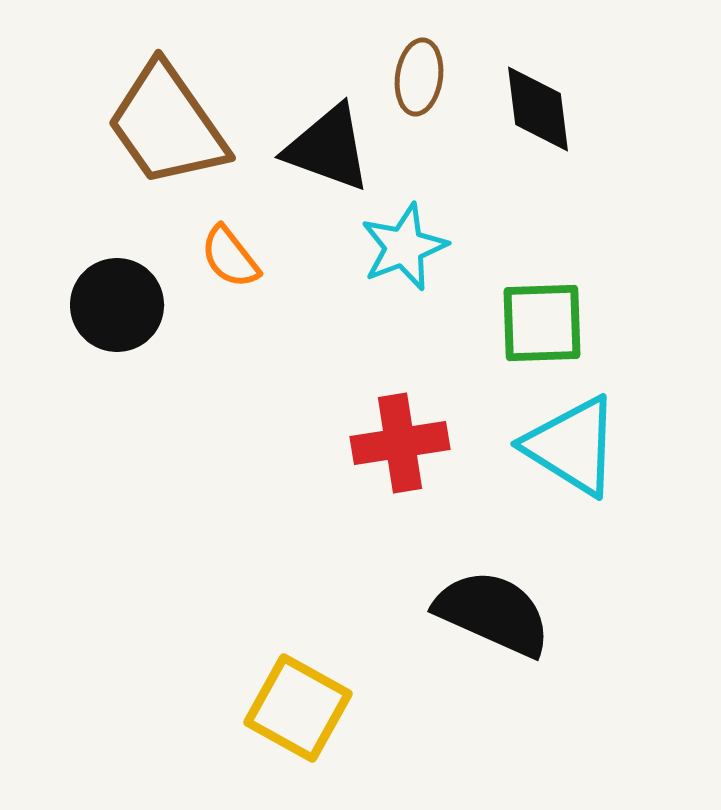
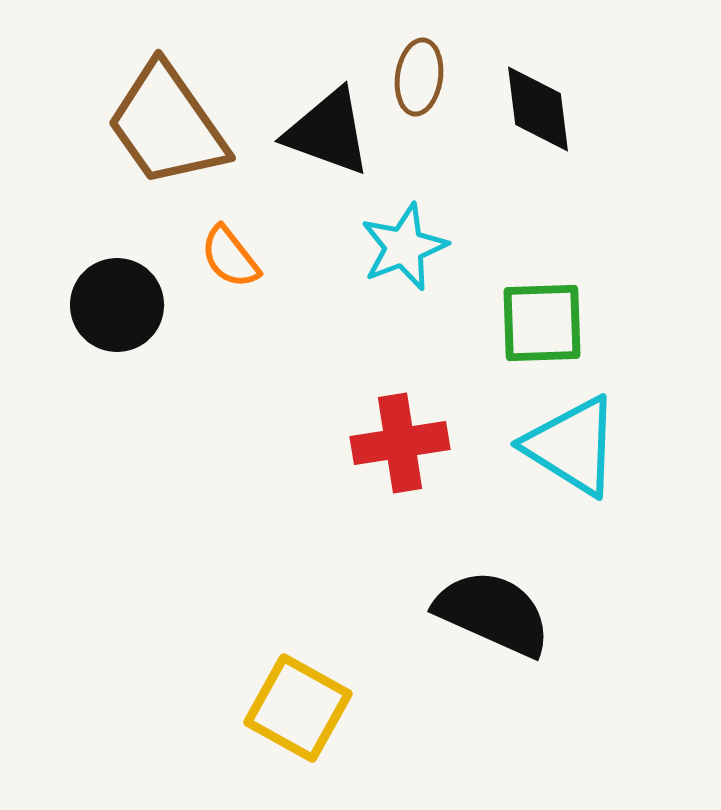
black triangle: moved 16 px up
